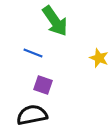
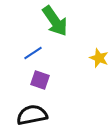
blue line: rotated 54 degrees counterclockwise
purple square: moved 3 px left, 5 px up
